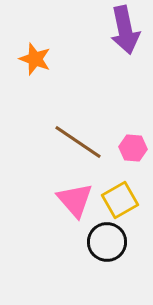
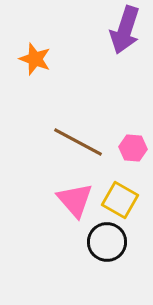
purple arrow: rotated 30 degrees clockwise
brown line: rotated 6 degrees counterclockwise
yellow square: rotated 30 degrees counterclockwise
